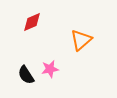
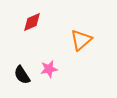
pink star: moved 1 px left
black semicircle: moved 4 px left
